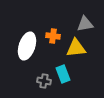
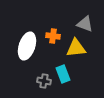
gray triangle: rotated 30 degrees clockwise
